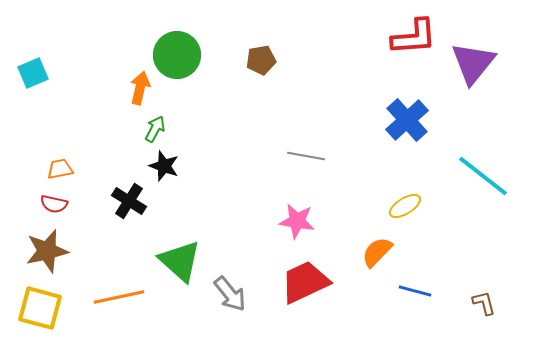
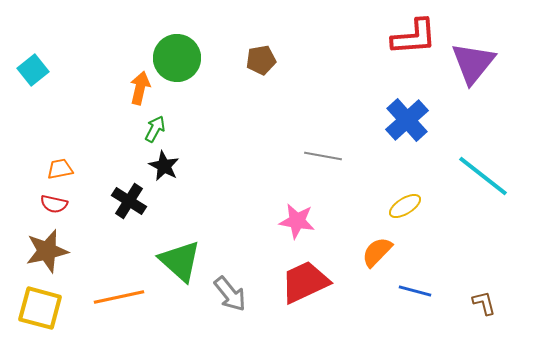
green circle: moved 3 px down
cyan square: moved 3 px up; rotated 16 degrees counterclockwise
gray line: moved 17 px right
black star: rotated 8 degrees clockwise
